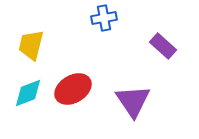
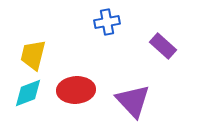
blue cross: moved 3 px right, 4 px down
yellow trapezoid: moved 2 px right, 10 px down
red ellipse: moved 3 px right, 1 px down; rotated 27 degrees clockwise
purple triangle: rotated 9 degrees counterclockwise
